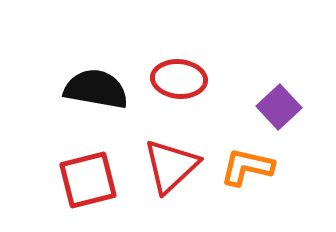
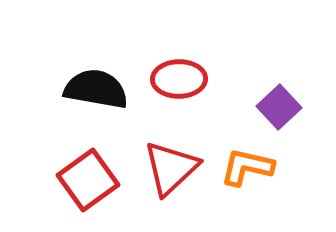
red ellipse: rotated 6 degrees counterclockwise
red triangle: moved 2 px down
red square: rotated 22 degrees counterclockwise
